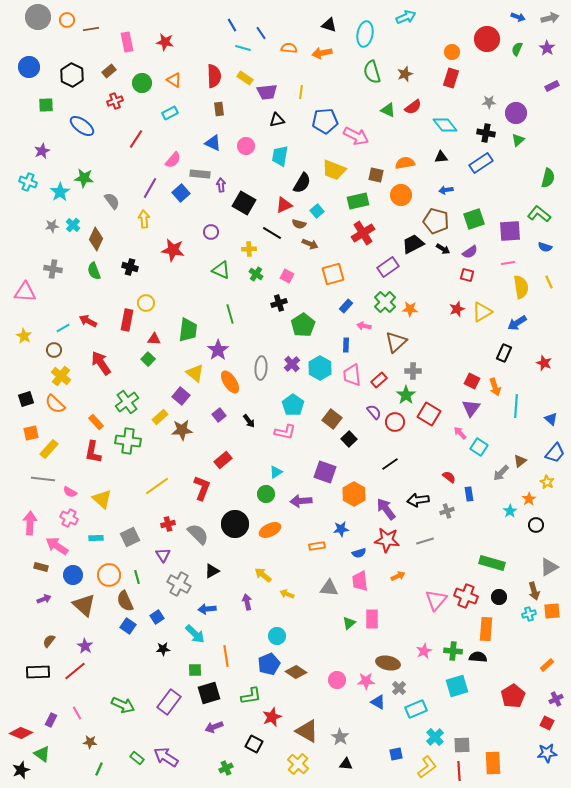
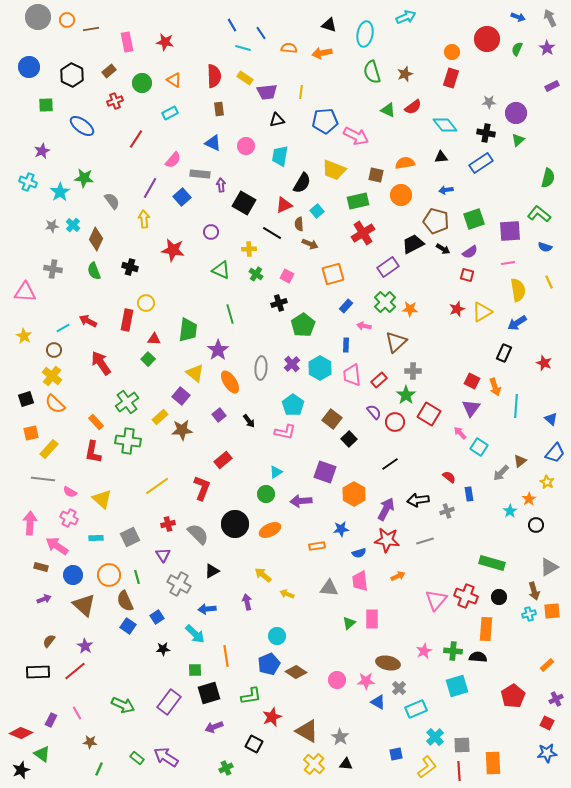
gray arrow at (550, 18): rotated 102 degrees counterclockwise
blue square at (181, 193): moved 1 px right, 4 px down
brown semicircle at (299, 224): rotated 72 degrees clockwise
yellow semicircle at (521, 287): moved 3 px left, 3 px down
yellow cross at (61, 376): moved 9 px left
purple arrow at (386, 509): rotated 65 degrees clockwise
yellow cross at (298, 764): moved 16 px right
